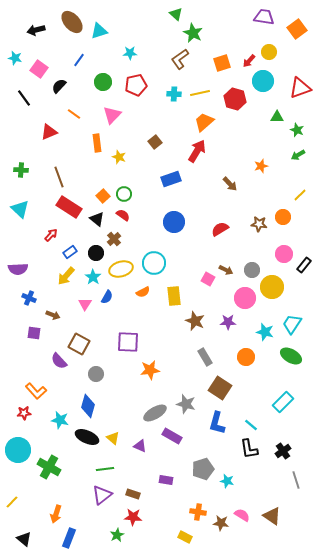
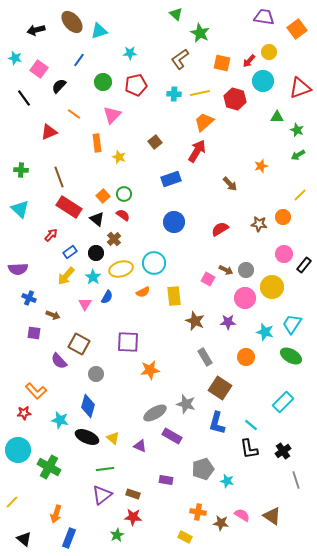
green star at (193, 33): moved 7 px right
orange square at (222, 63): rotated 30 degrees clockwise
gray circle at (252, 270): moved 6 px left
